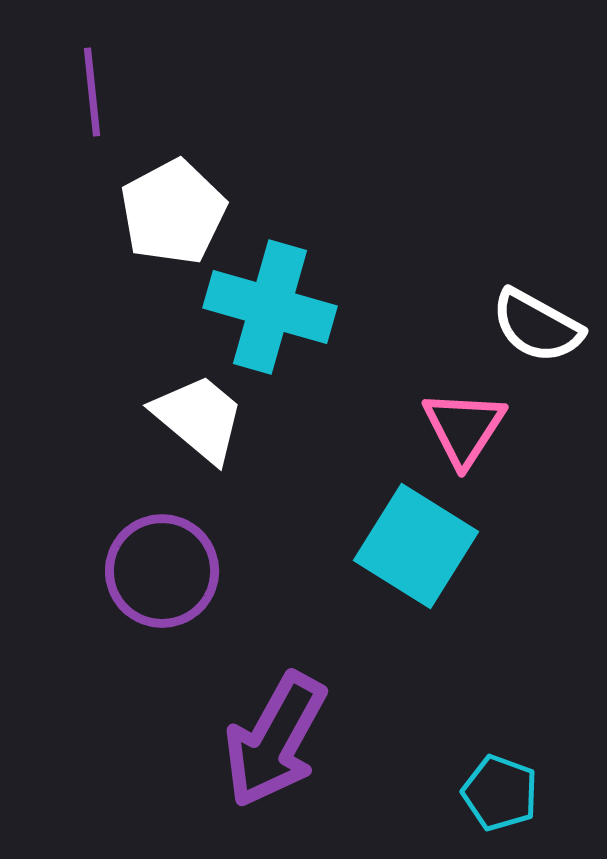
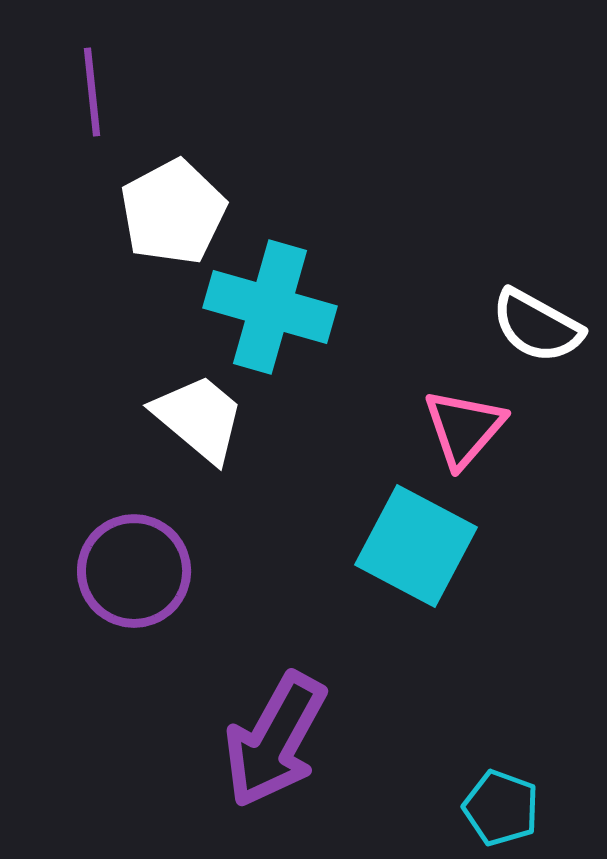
pink triangle: rotated 8 degrees clockwise
cyan square: rotated 4 degrees counterclockwise
purple circle: moved 28 px left
cyan pentagon: moved 1 px right, 15 px down
